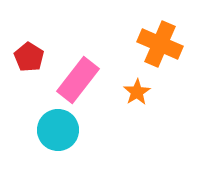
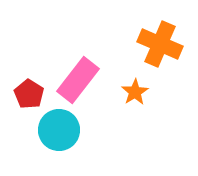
red pentagon: moved 37 px down
orange star: moved 2 px left
cyan circle: moved 1 px right
